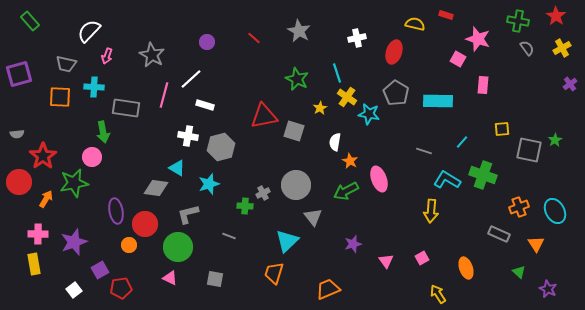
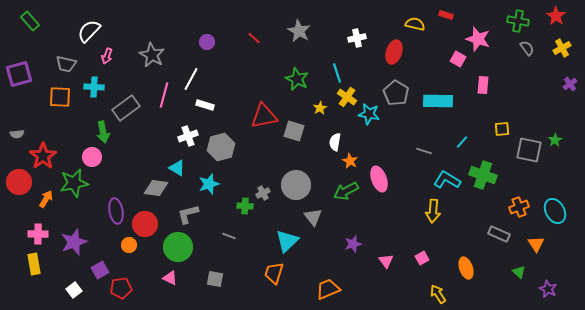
white line at (191, 79): rotated 20 degrees counterclockwise
gray rectangle at (126, 108): rotated 44 degrees counterclockwise
white cross at (188, 136): rotated 30 degrees counterclockwise
yellow arrow at (431, 211): moved 2 px right
